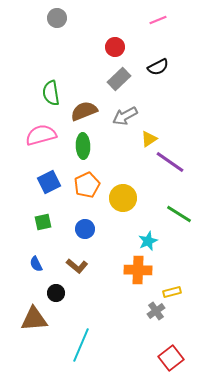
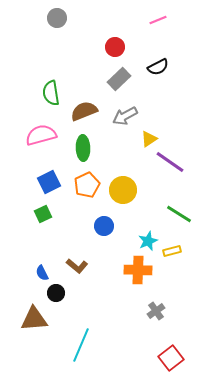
green ellipse: moved 2 px down
yellow circle: moved 8 px up
green square: moved 8 px up; rotated 12 degrees counterclockwise
blue circle: moved 19 px right, 3 px up
blue semicircle: moved 6 px right, 9 px down
yellow rectangle: moved 41 px up
